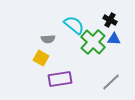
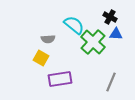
black cross: moved 3 px up
blue triangle: moved 2 px right, 5 px up
gray line: rotated 24 degrees counterclockwise
